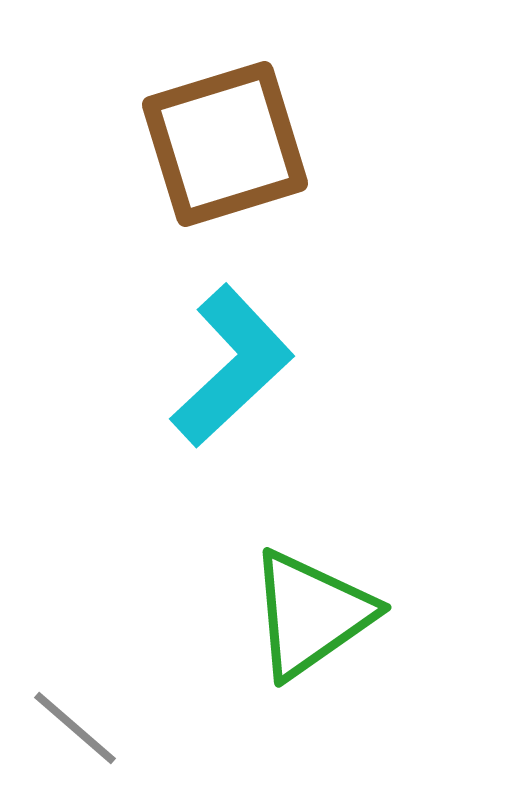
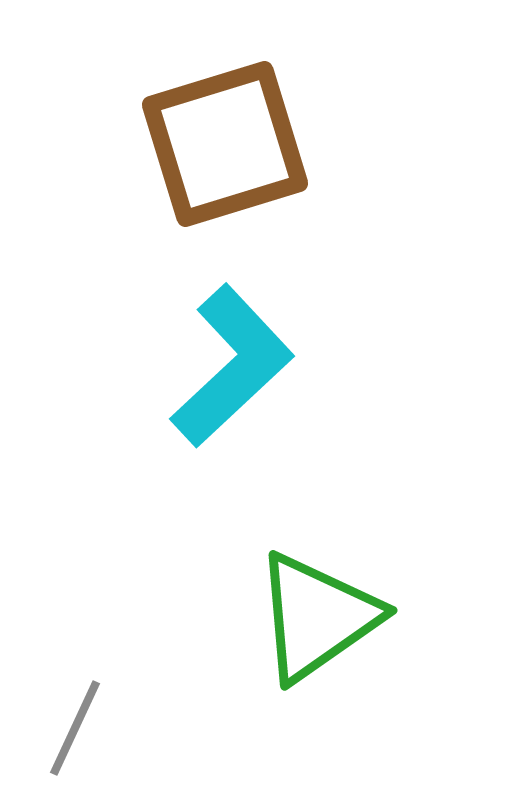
green triangle: moved 6 px right, 3 px down
gray line: rotated 74 degrees clockwise
